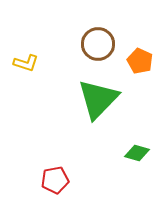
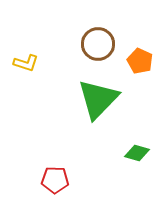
red pentagon: rotated 12 degrees clockwise
